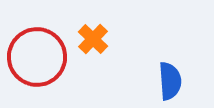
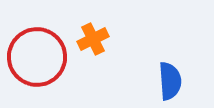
orange cross: rotated 20 degrees clockwise
